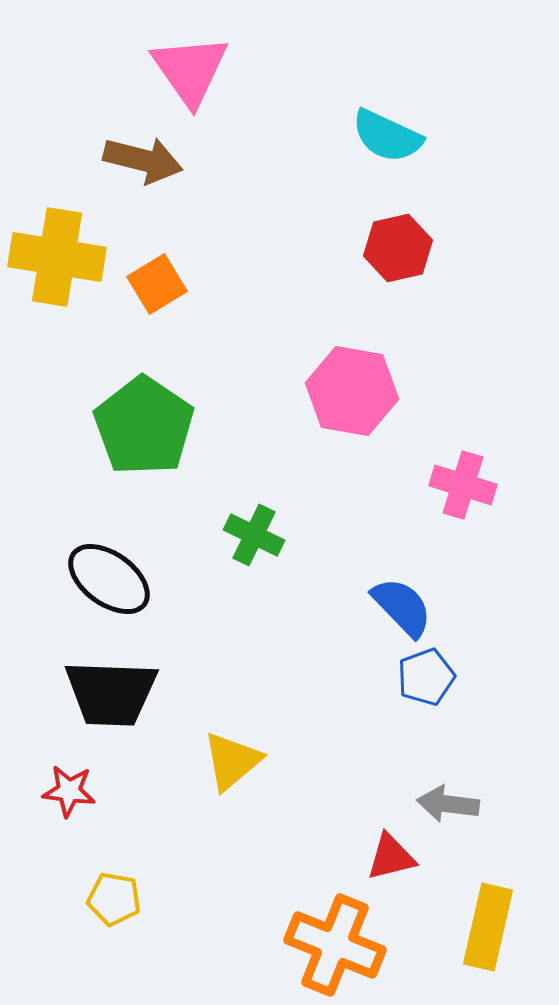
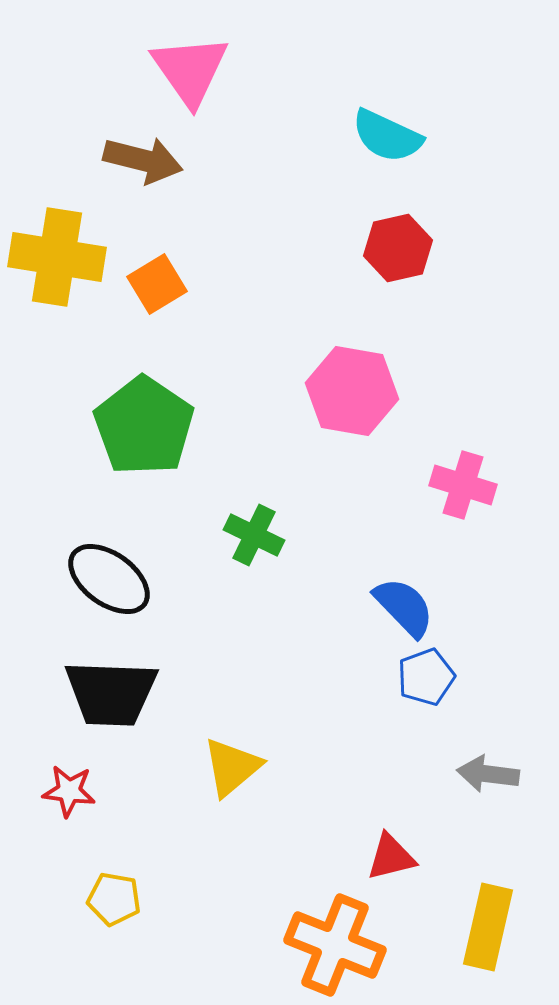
blue semicircle: moved 2 px right
yellow triangle: moved 6 px down
gray arrow: moved 40 px right, 30 px up
